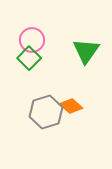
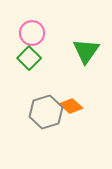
pink circle: moved 7 px up
